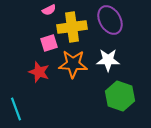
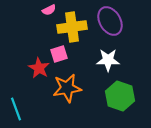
purple ellipse: moved 1 px down
pink square: moved 10 px right, 11 px down
orange star: moved 6 px left, 24 px down; rotated 12 degrees counterclockwise
red star: moved 4 px up; rotated 10 degrees clockwise
